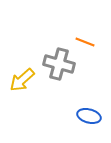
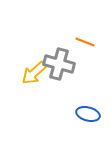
yellow arrow: moved 12 px right, 7 px up
blue ellipse: moved 1 px left, 2 px up
